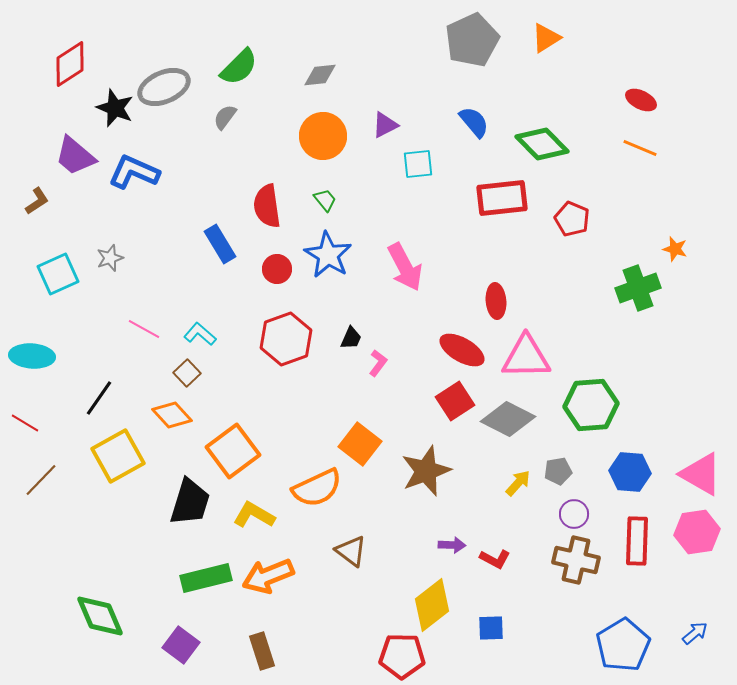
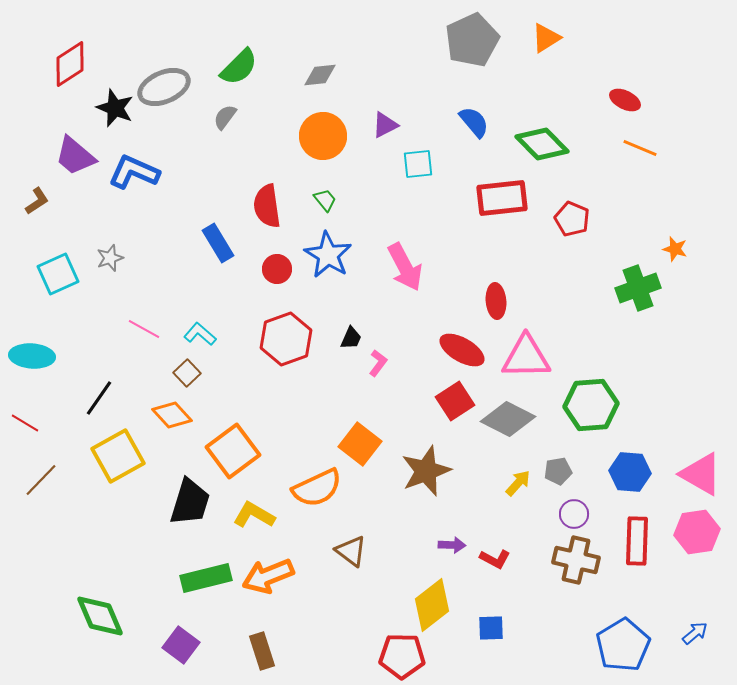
red ellipse at (641, 100): moved 16 px left
blue rectangle at (220, 244): moved 2 px left, 1 px up
